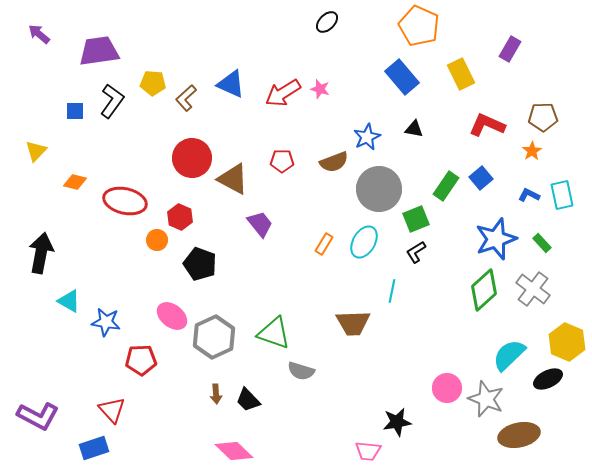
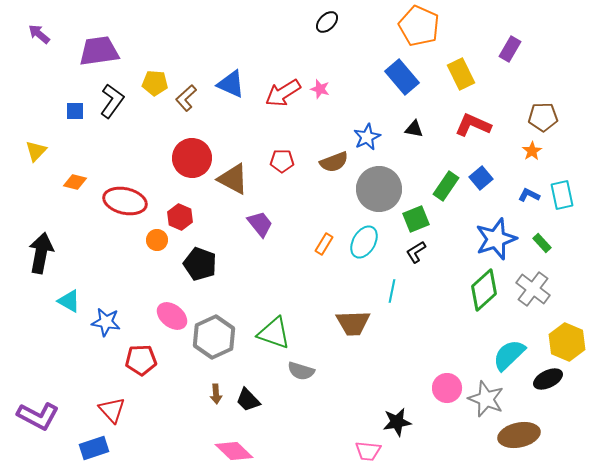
yellow pentagon at (153, 83): moved 2 px right
red L-shape at (487, 125): moved 14 px left
